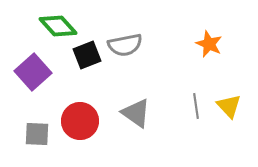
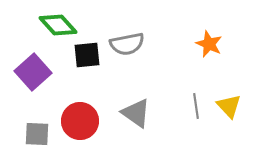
green diamond: moved 1 px up
gray semicircle: moved 2 px right, 1 px up
black square: rotated 16 degrees clockwise
